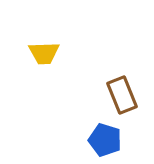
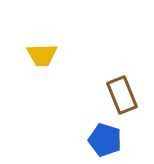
yellow trapezoid: moved 2 px left, 2 px down
